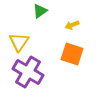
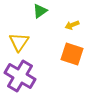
purple cross: moved 8 px left, 4 px down
